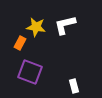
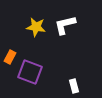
orange rectangle: moved 10 px left, 14 px down
